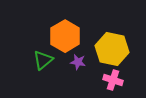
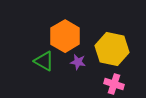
green triangle: moved 1 px right, 1 px down; rotated 50 degrees counterclockwise
pink cross: moved 1 px right, 4 px down
